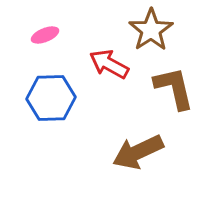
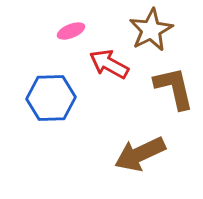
brown star: rotated 6 degrees clockwise
pink ellipse: moved 26 px right, 4 px up
brown arrow: moved 2 px right, 2 px down
